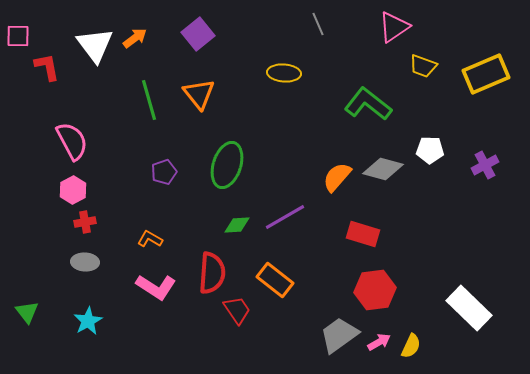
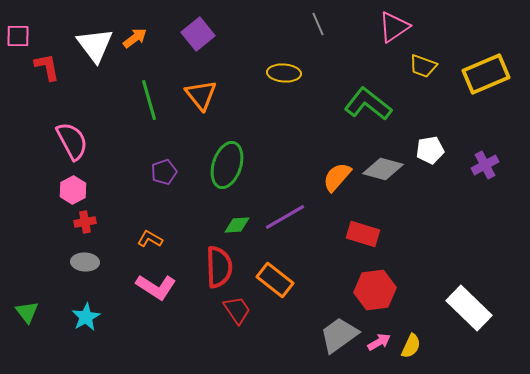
orange triangle: moved 2 px right, 1 px down
white pentagon: rotated 12 degrees counterclockwise
red semicircle: moved 7 px right, 6 px up; rotated 6 degrees counterclockwise
cyan star: moved 2 px left, 4 px up
